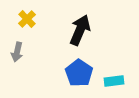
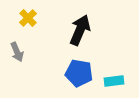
yellow cross: moved 1 px right, 1 px up
gray arrow: rotated 36 degrees counterclockwise
blue pentagon: rotated 24 degrees counterclockwise
